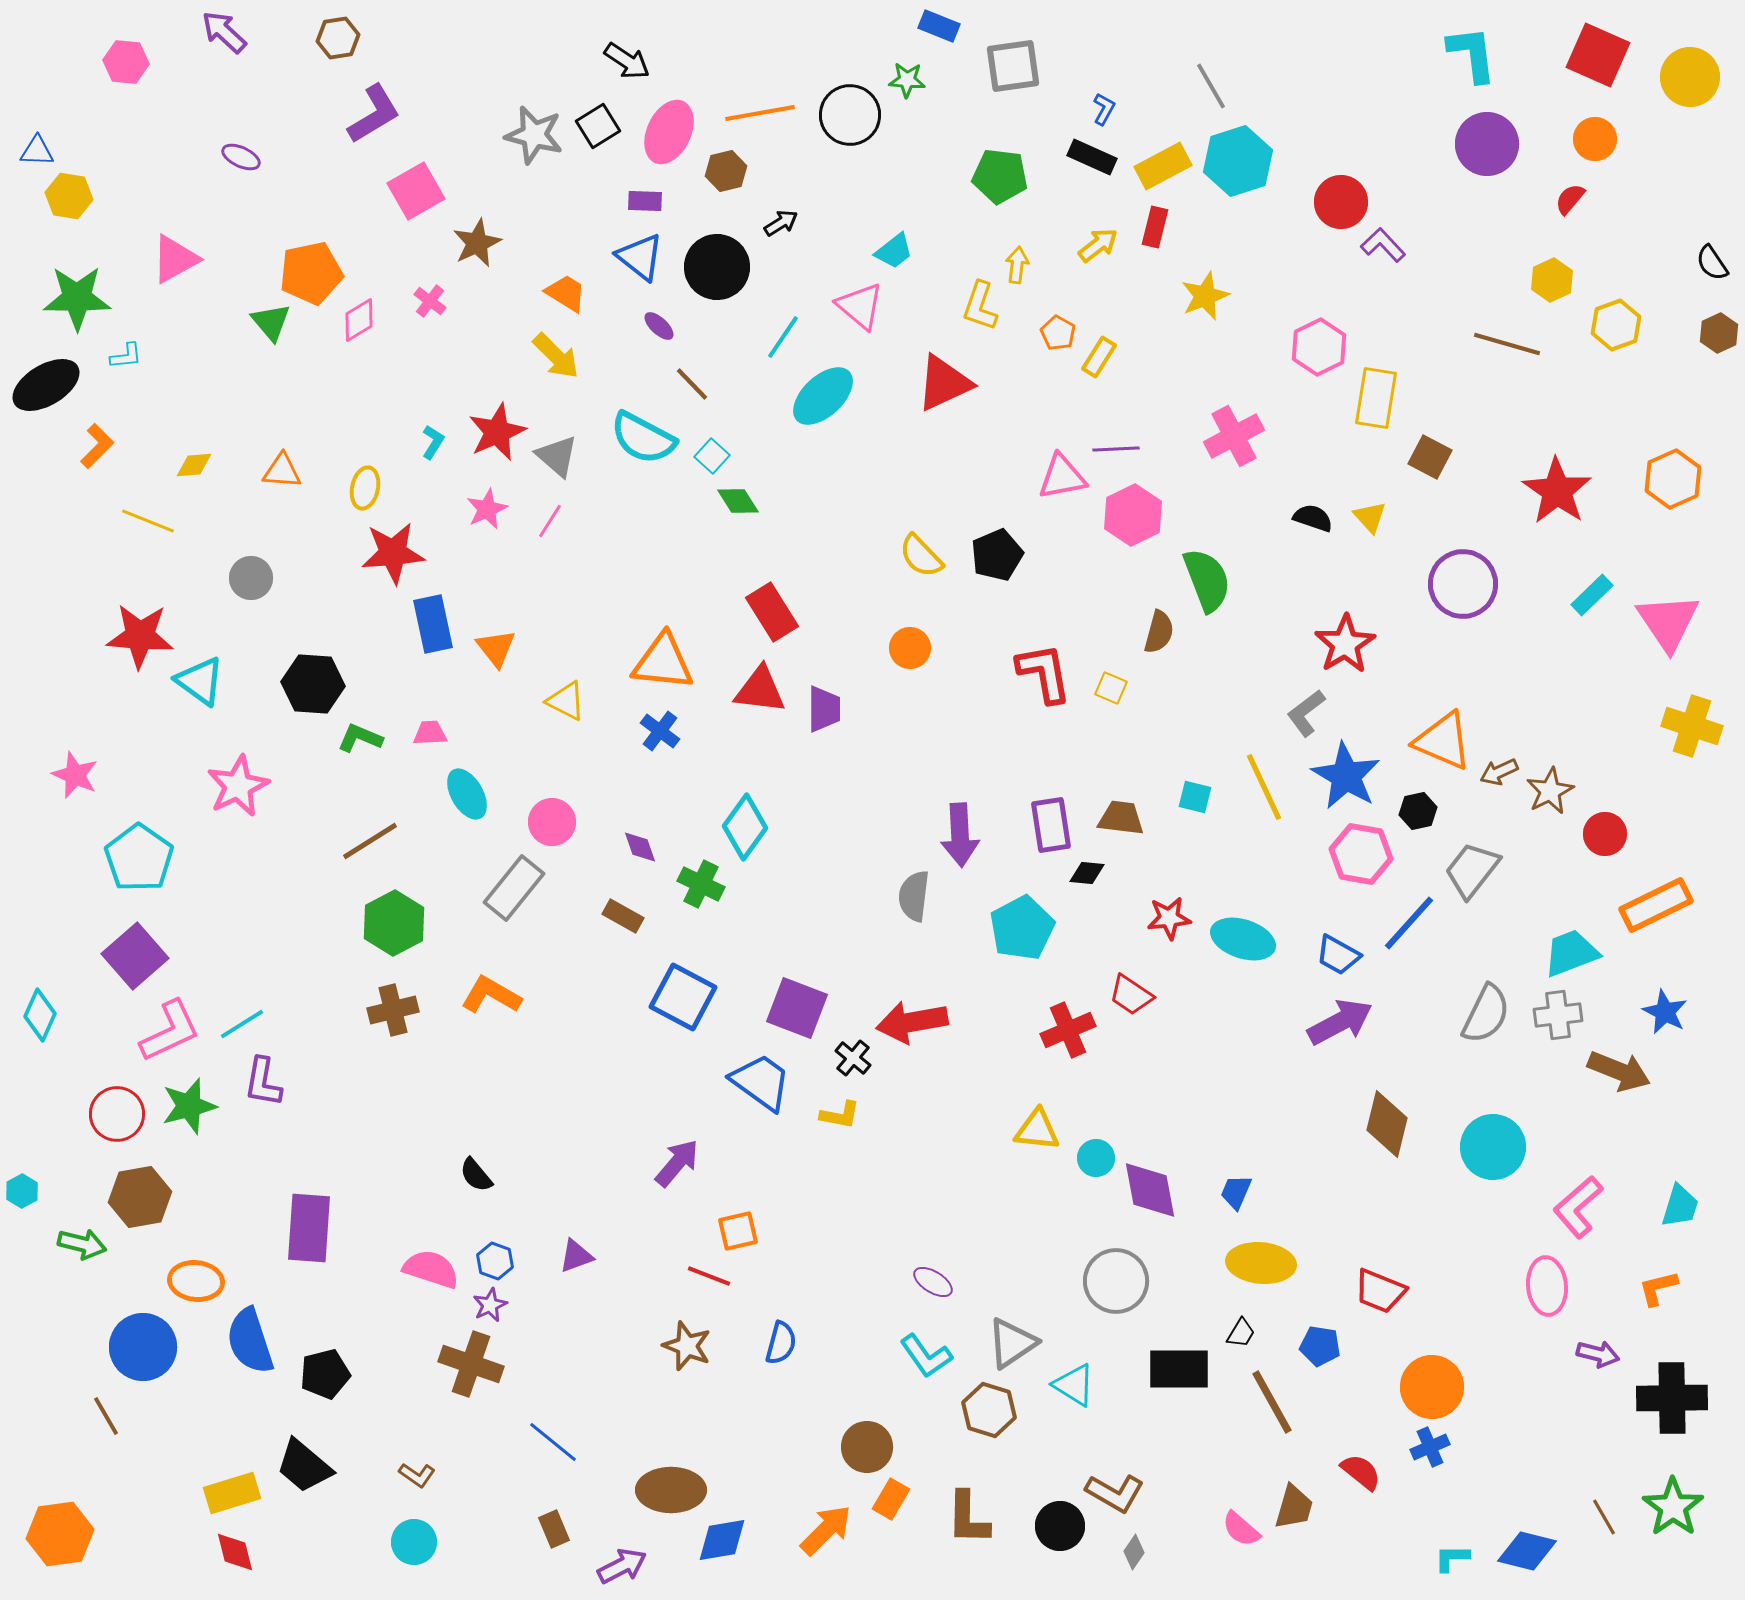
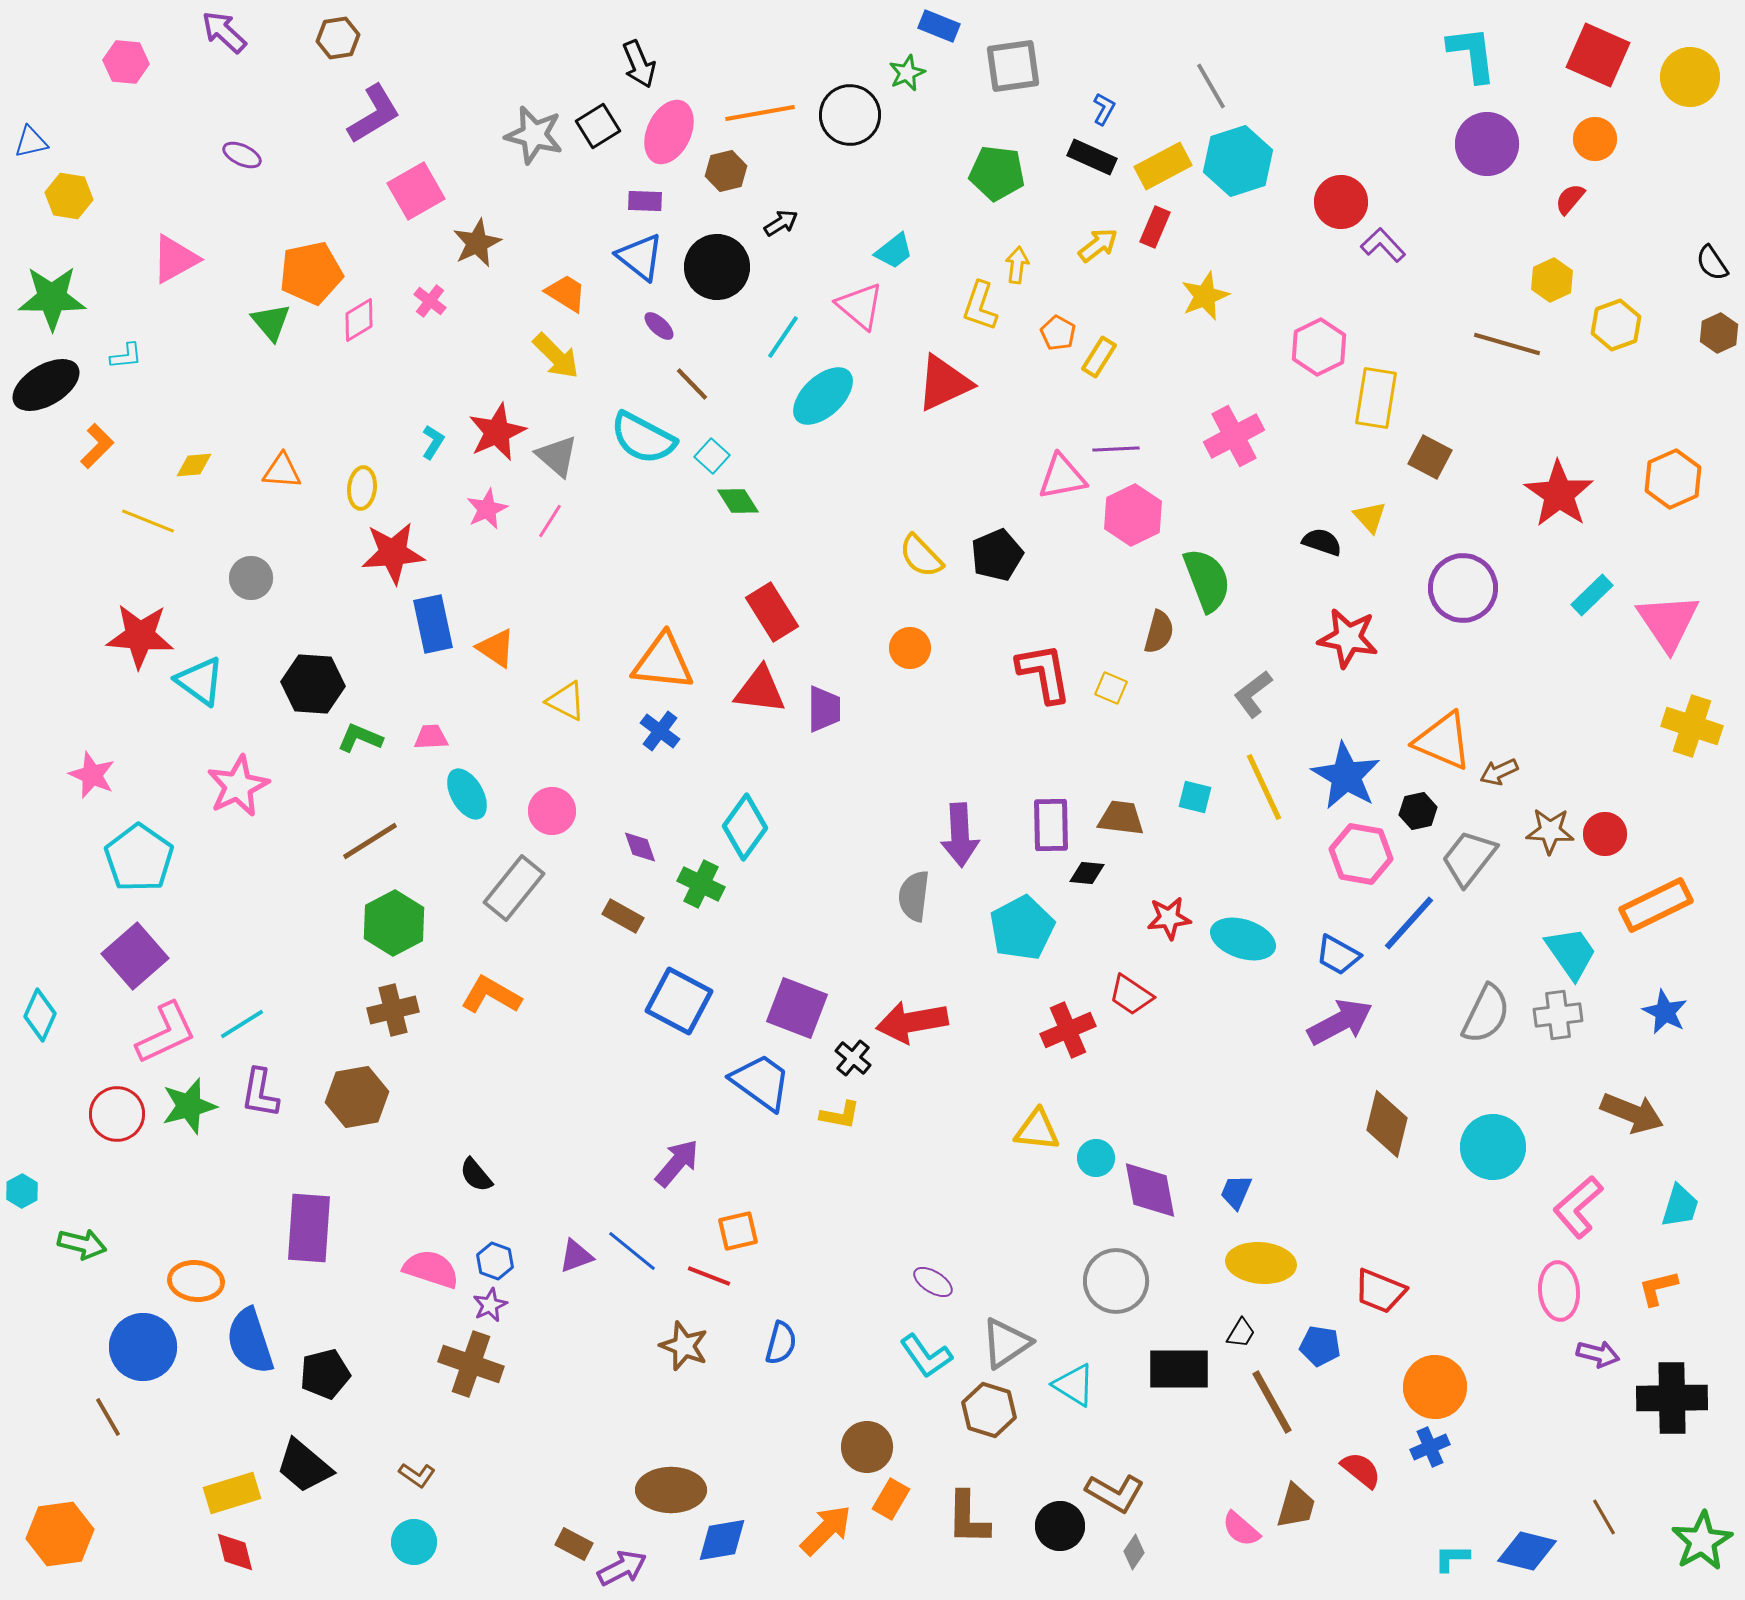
black arrow at (627, 61): moved 12 px right, 3 px down; rotated 33 degrees clockwise
green star at (907, 80): moved 7 px up; rotated 27 degrees counterclockwise
blue triangle at (37, 151): moved 6 px left, 9 px up; rotated 15 degrees counterclockwise
purple ellipse at (241, 157): moved 1 px right, 2 px up
green pentagon at (1000, 176): moved 3 px left, 3 px up
red rectangle at (1155, 227): rotated 9 degrees clockwise
green star at (77, 298): moved 25 px left
yellow ellipse at (365, 488): moved 3 px left; rotated 6 degrees counterclockwise
red star at (1557, 491): moved 2 px right, 3 px down
black semicircle at (1313, 518): moved 9 px right, 24 px down
purple circle at (1463, 584): moved 4 px down
red star at (1345, 644): moved 3 px right, 6 px up; rotated 30 degrees counterclockwise
orange triangle at (496, 648): rotated 18 degrees counterclockwise
gray L-shape at (1306, 713): moved 53 px left, 19 px up
pink trapezoid at (430, 733): moved 1 px right, 4 px down
pink star at (75, 775): moved 17 px right
brown star at (1550, 791): moved 40 px down; rotated 30 degrees clockwise
pink circle at (552, 822): moved 11 px up
purple rectangle at (1051, 825): rotated 8 degrees clockwise
gray trapezoid at (1472, 870): moved 3 px left, 12 px up
cyan trapezoid at (1571, 953): rotated 76 degrees clockwise
blue square at (683, 997): moved 4 px left, 4 px down
pink L-shape at (170, 1031): moved 4 px left, 2 px down
brown arrow at (1619, 1071): moved 13 px right, 42 px down
purple L-shape at (263, 1082): moved 3 px left, 11 px down
brown hexagon at (140, 1197): moved 217 px right, 100 px up
pink ellipse at (1547, 1286): moved 12 px right, 5 px down
gray triangle at (1012, 1343): moved 6 px left
brown star at (687, 1346): moved 3 px left
orange circle at (1432, 1387): moved 3 px right
brown line at (106, 1416): moved 2 px right, 1 px down
blue line at (553, 1442): moved 79 px right, 191 px up
red semicircle at (1361, 1472): moved 2 px up
brown trapezoid at (1294, 1507): moved 2 px right, 1 px up
green star at (1673, 1507): moved 29 px right, 34 px down; rotated 6 degrees clockwise
brown rectangle at (554, 1529): moved 20 px right, 15 px down; rotated 39 degrees counterclockwise
purple arrow at (622, 1566): moved 2 px down
